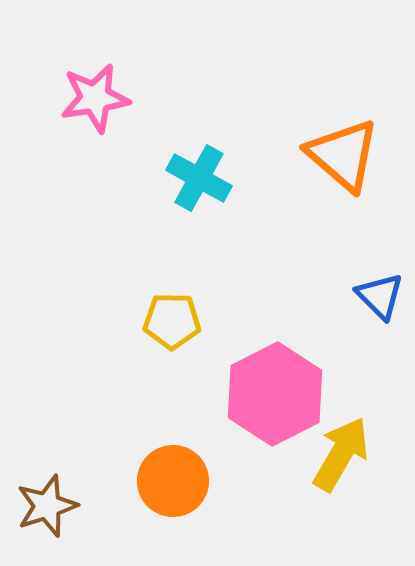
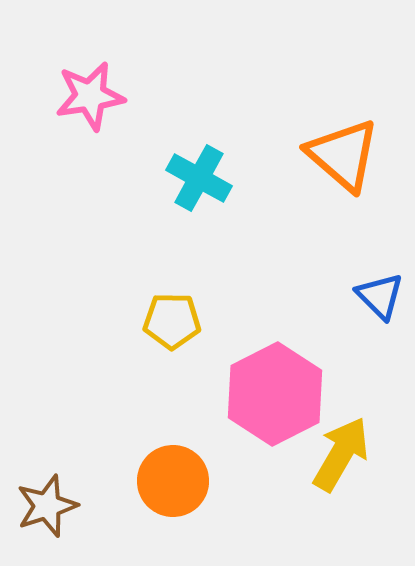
pink star: moved 5 px left, 2 px up
